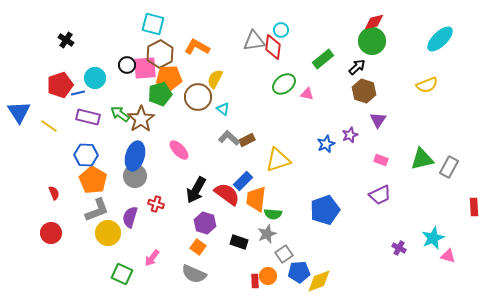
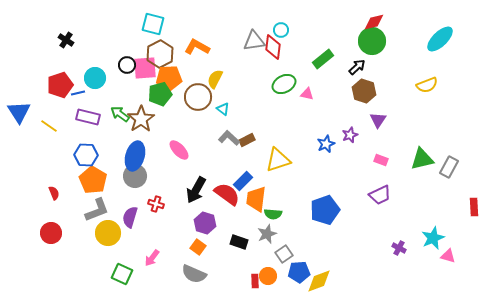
green ellipse at (284, 84): rotated 10 degrees clockwise
